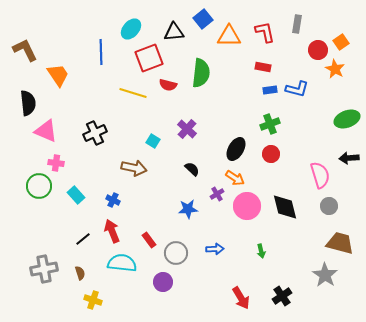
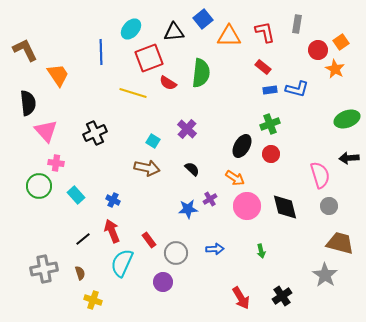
red rectangle at (263, 67): rotated 28 degrees clockwise
red semicircle at (168, 85): moved 2 px up; rotated 18 degrees clockwise
pink triangle at (46, 131): rotated 25 degrees clockwise
black ellipse at (236, 149): moved 6 px right, 3 px up
brown arrow at (134, 168): moved 13 px right
purple cross at (217, 194): moved 7 px left, 5 px down
cyan semicircle at (122, 263): rotated 72 degrees counterclockwise
